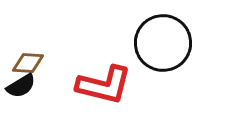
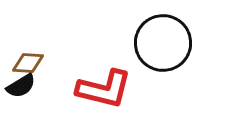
red L-shape: moved 4 px down
